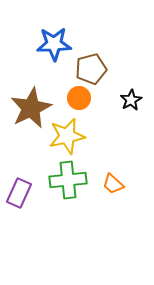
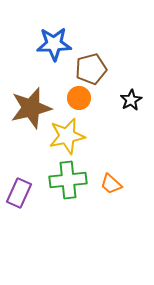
brown star: rotated 12 degrees clockwise
orange trapezoid: moved 2 px left
